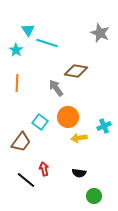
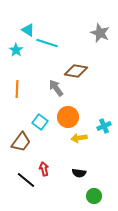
cyan triangle: rotated 24 degrees counterclockwise
orange line: moved 6 px down
